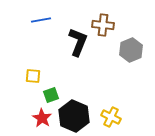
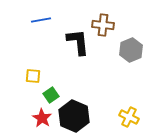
black L-shape: rotated 28 degrees counterclockwise
green square: rotated 14 degrees counterclockwise
yellow cross: moved 18 px right
